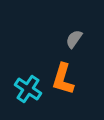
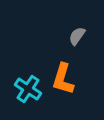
gray semicircle: moved 3 px right, 3 px up
